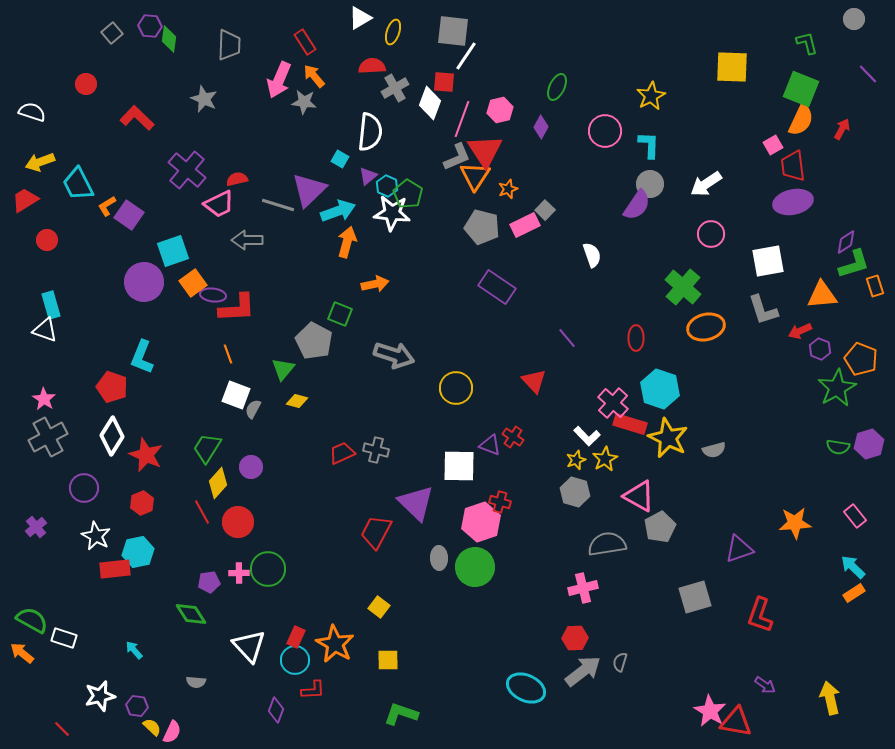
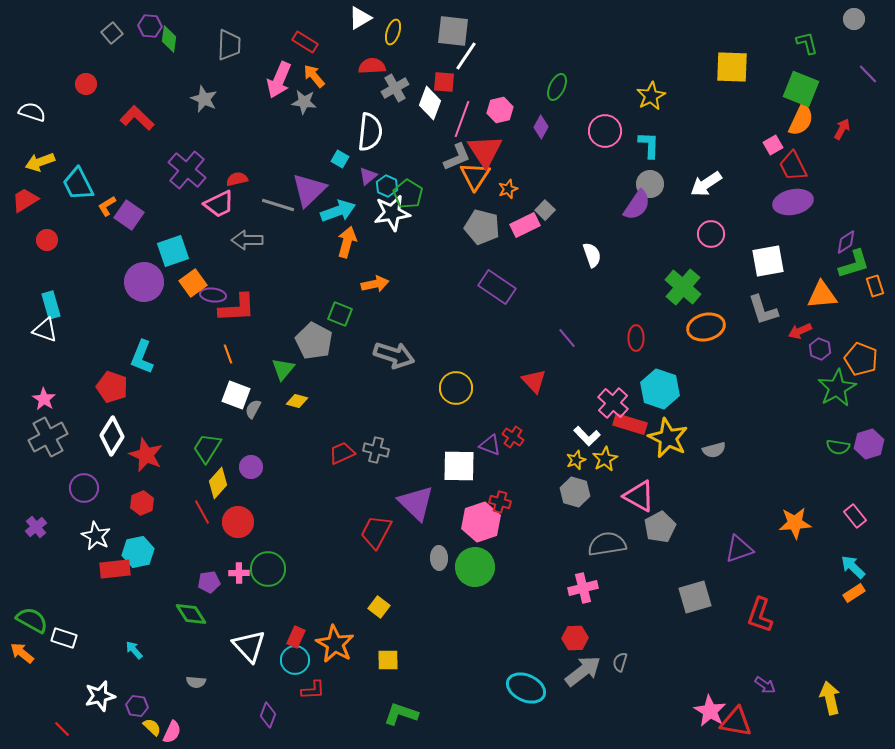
red rectangle at (305, 42): rotated 25 degrees counterclockwise
red trapezoid at (793, 166): rotated 20 degrees counterclockwise
white star at (392, 213): rotated 15 degrees counterclockwise
purple diamond at (276, 710): moved 8 px left, 5 px down
